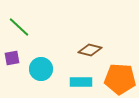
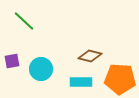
green line: moved 5 px right, 6 px up
brown diamond: moved 6 px down
purple square: moved 3 px down
